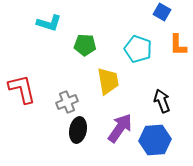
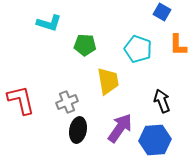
red L-shape: moved 1 px left, 11 px down
